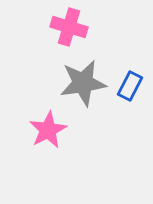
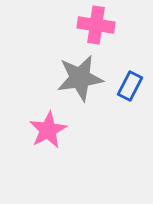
pink cross: moved 27 px right, 2 px up; rotated 9 degrees counterclockwise
gray star: moved 3 px left, 5 px up
